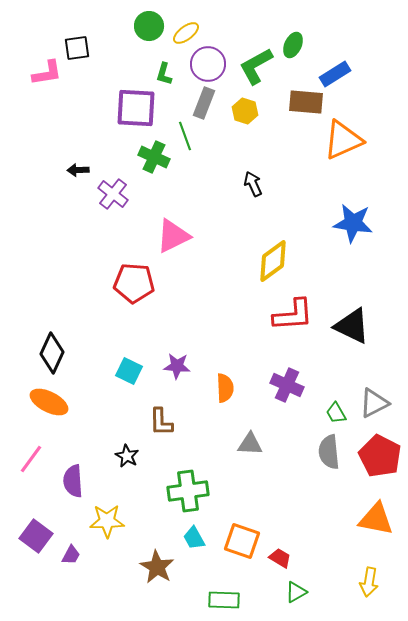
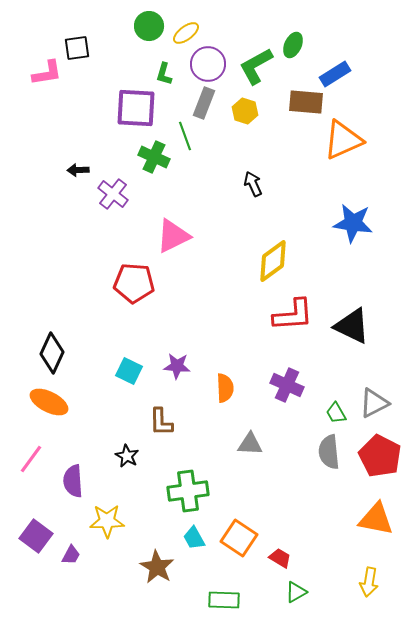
orange square at (242, 541): moved 3 px left, 3 px up; rotated 15 degrees clockwise
